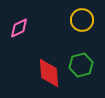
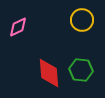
pink diamond: moved 1 px left, 1 px up
green hexagon: moved 5 px down; rotated 20 degrees clockwise
